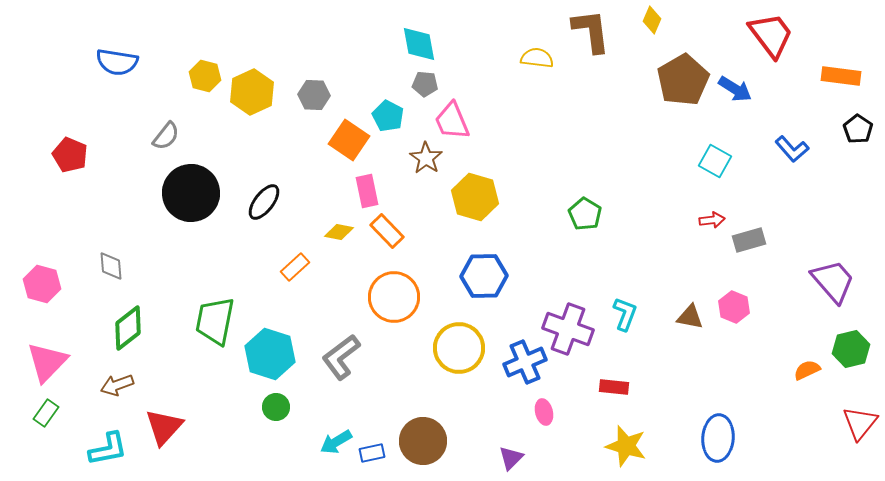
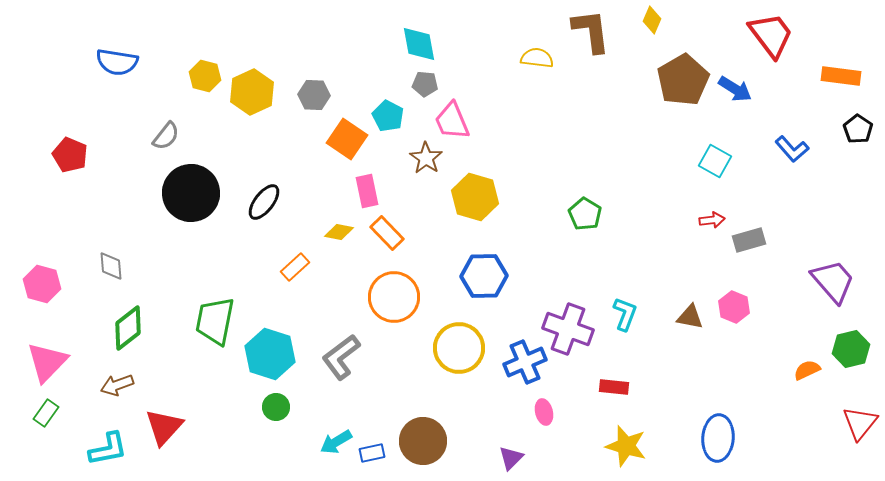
orange square at (349, 140): moved 2 px left, 1 px up
orange rectangle at (387, 231): moved 2 px down
